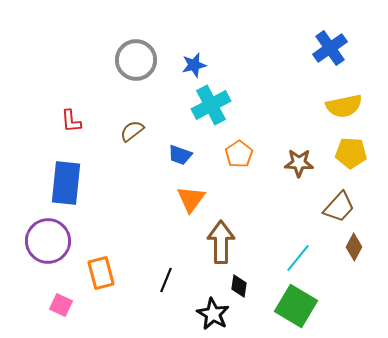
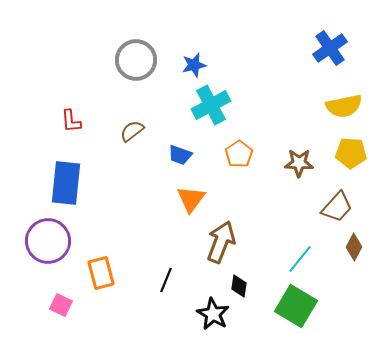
brown trapezoid: moved 2 px left
brown arrow: rotated 21 degrees clockwise
cyan line: moved 2 px right, 1 px down
